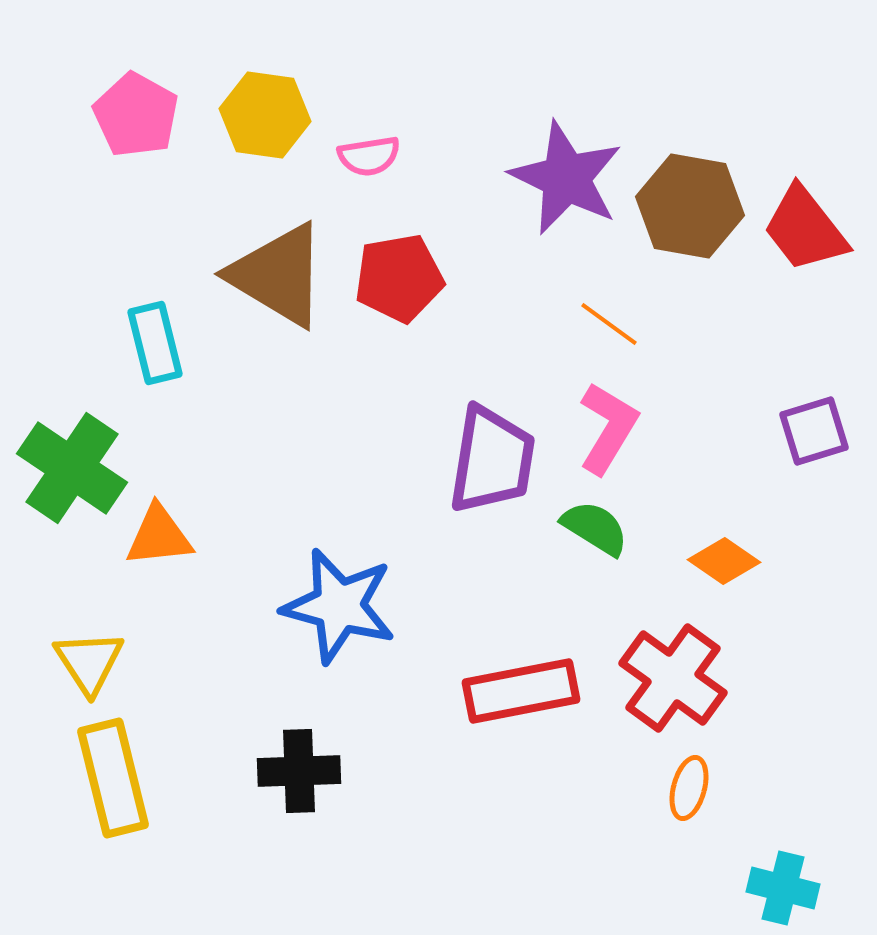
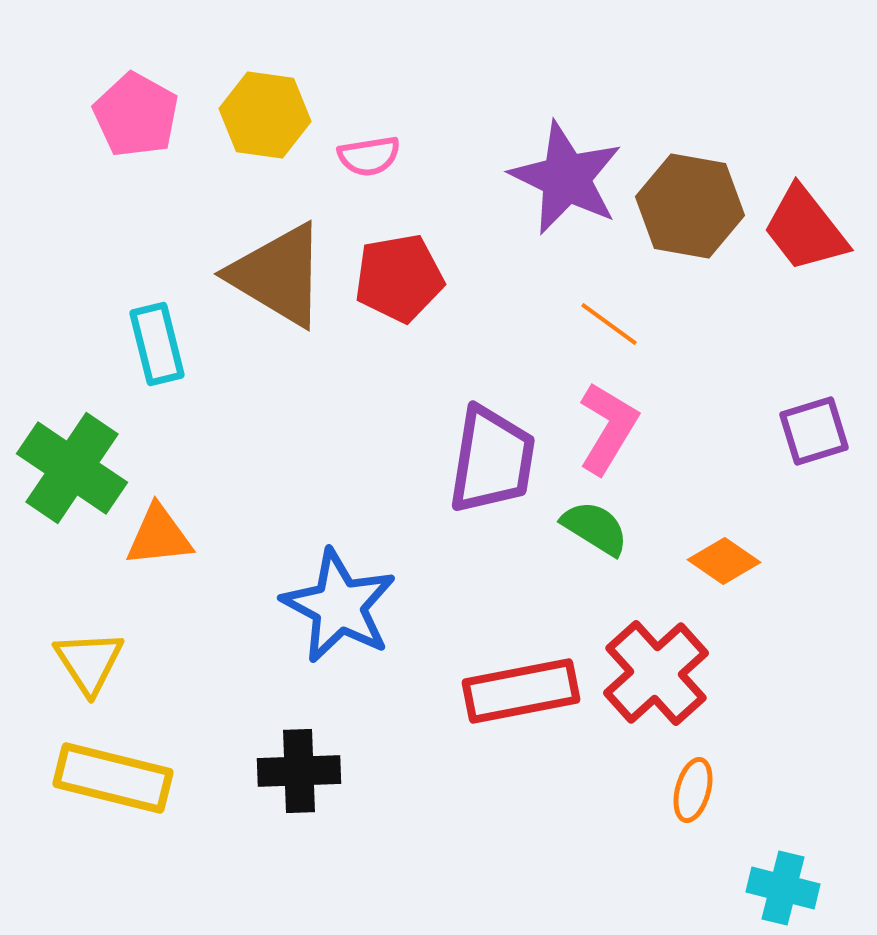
cyan rectangle: moved 2 px right, 1 px down
blue star: rotated 13 degrees clockwise
red cross: moved 17 px left, 5 px up; rotated 12 degrees clockwise
yellow rectangle: rotated 62 degrees counterclockwise
orange ellipse: moved 4 px right, 2 px down
